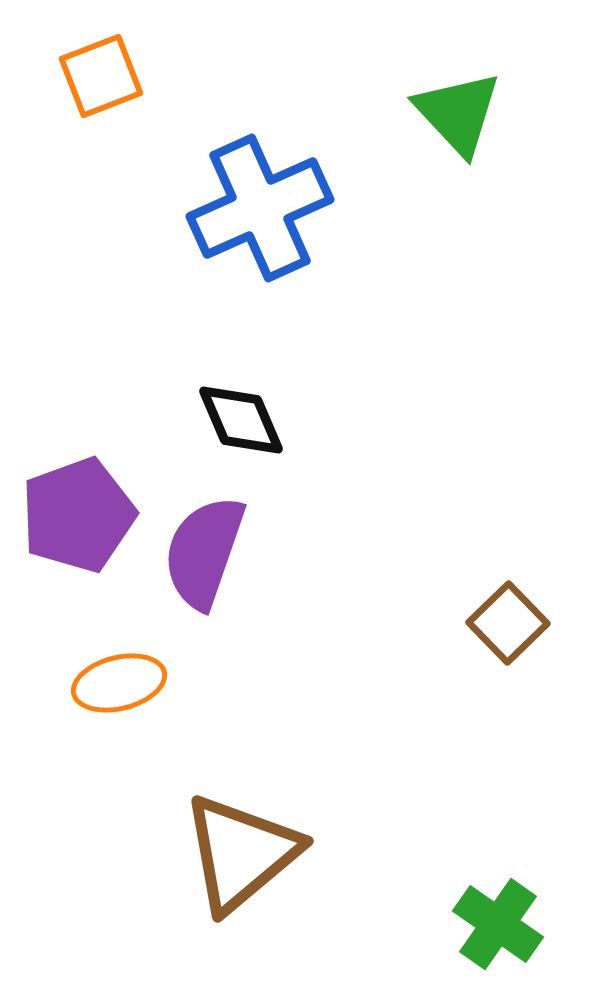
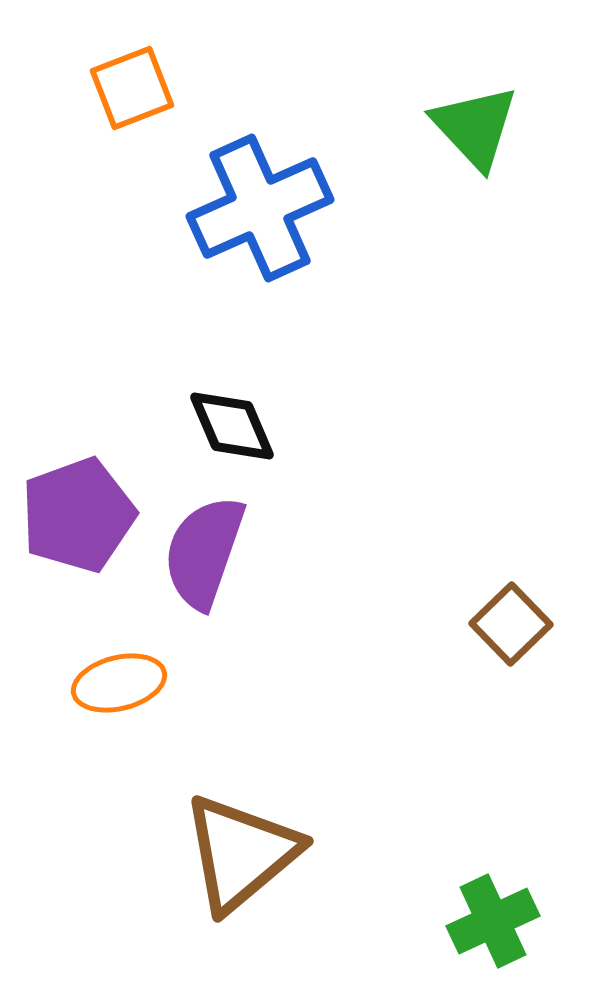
orange square: moved 31 px right, 12 px down
green triangle: moved 17 px right, 14 px down
black diamond: moved 9 px left, 6 px down
brown square: moved 3 px right, 1 px down
green cross: moved 5 px left, 3 px up; rotated 30 degrees clockwise
